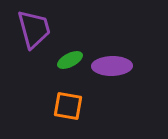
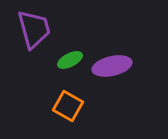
purple ellipse: rotated 12 degrees counterclockwise
orange square: rotated 20 degrees clockwise
